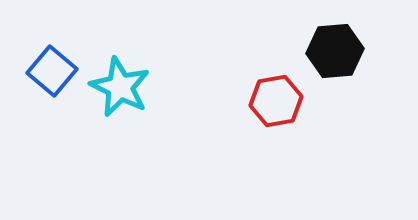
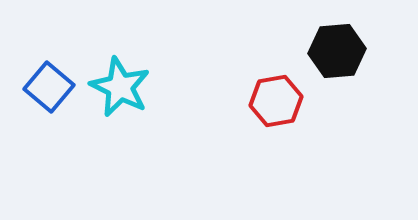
black hexagon: moved 2 px right
blue square: moved 3 px left, 16 px down
